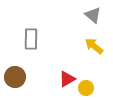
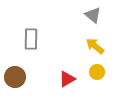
yellow arrow: moved 1 px right
yellow circle: moved 11 px right, 16 px up
